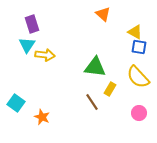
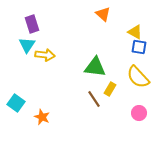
brown line: moved 2 px right, 3 px up
